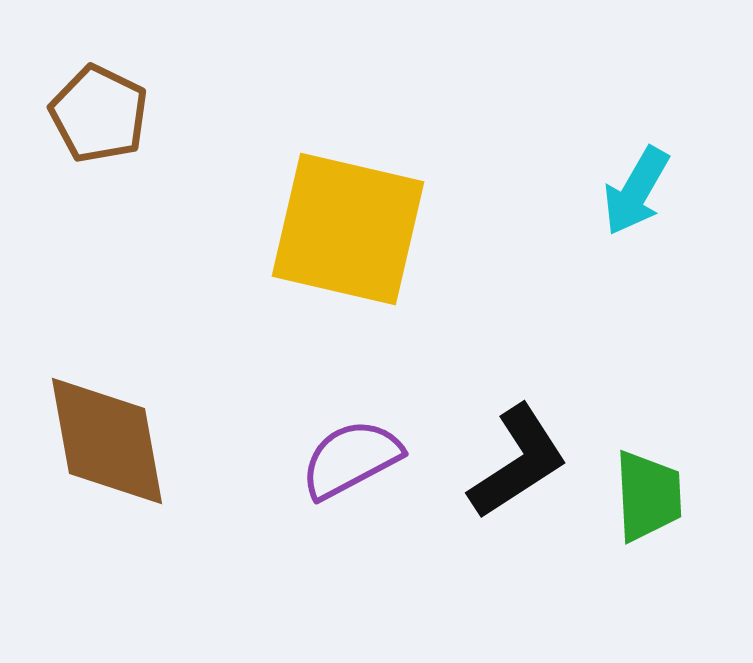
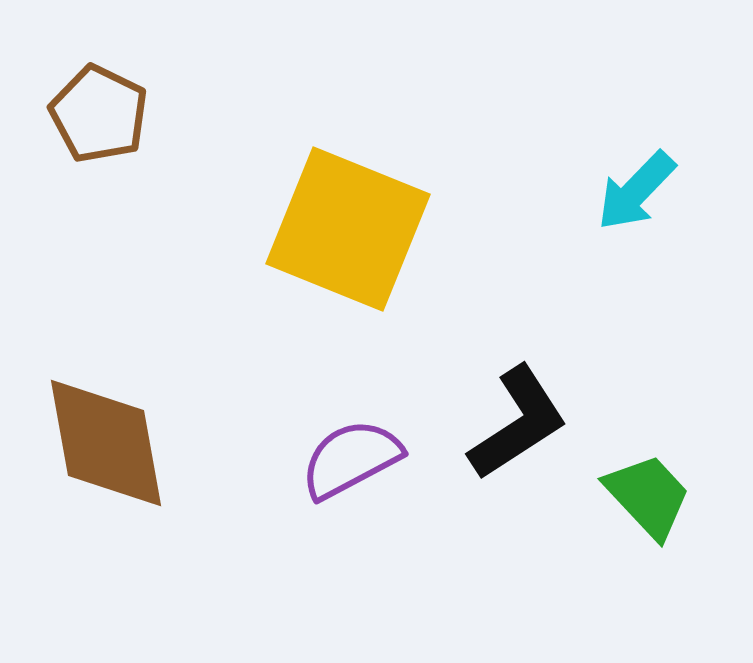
cyan arrow: rotated 14 degrees clockwise
yellow square: rotated 9 degrees clockwise
brown diamond: moved 1 px left, 2 px down
black L-shape: moved 39 px up
green trapezoid: rotated 40 degrees counterclockwise
